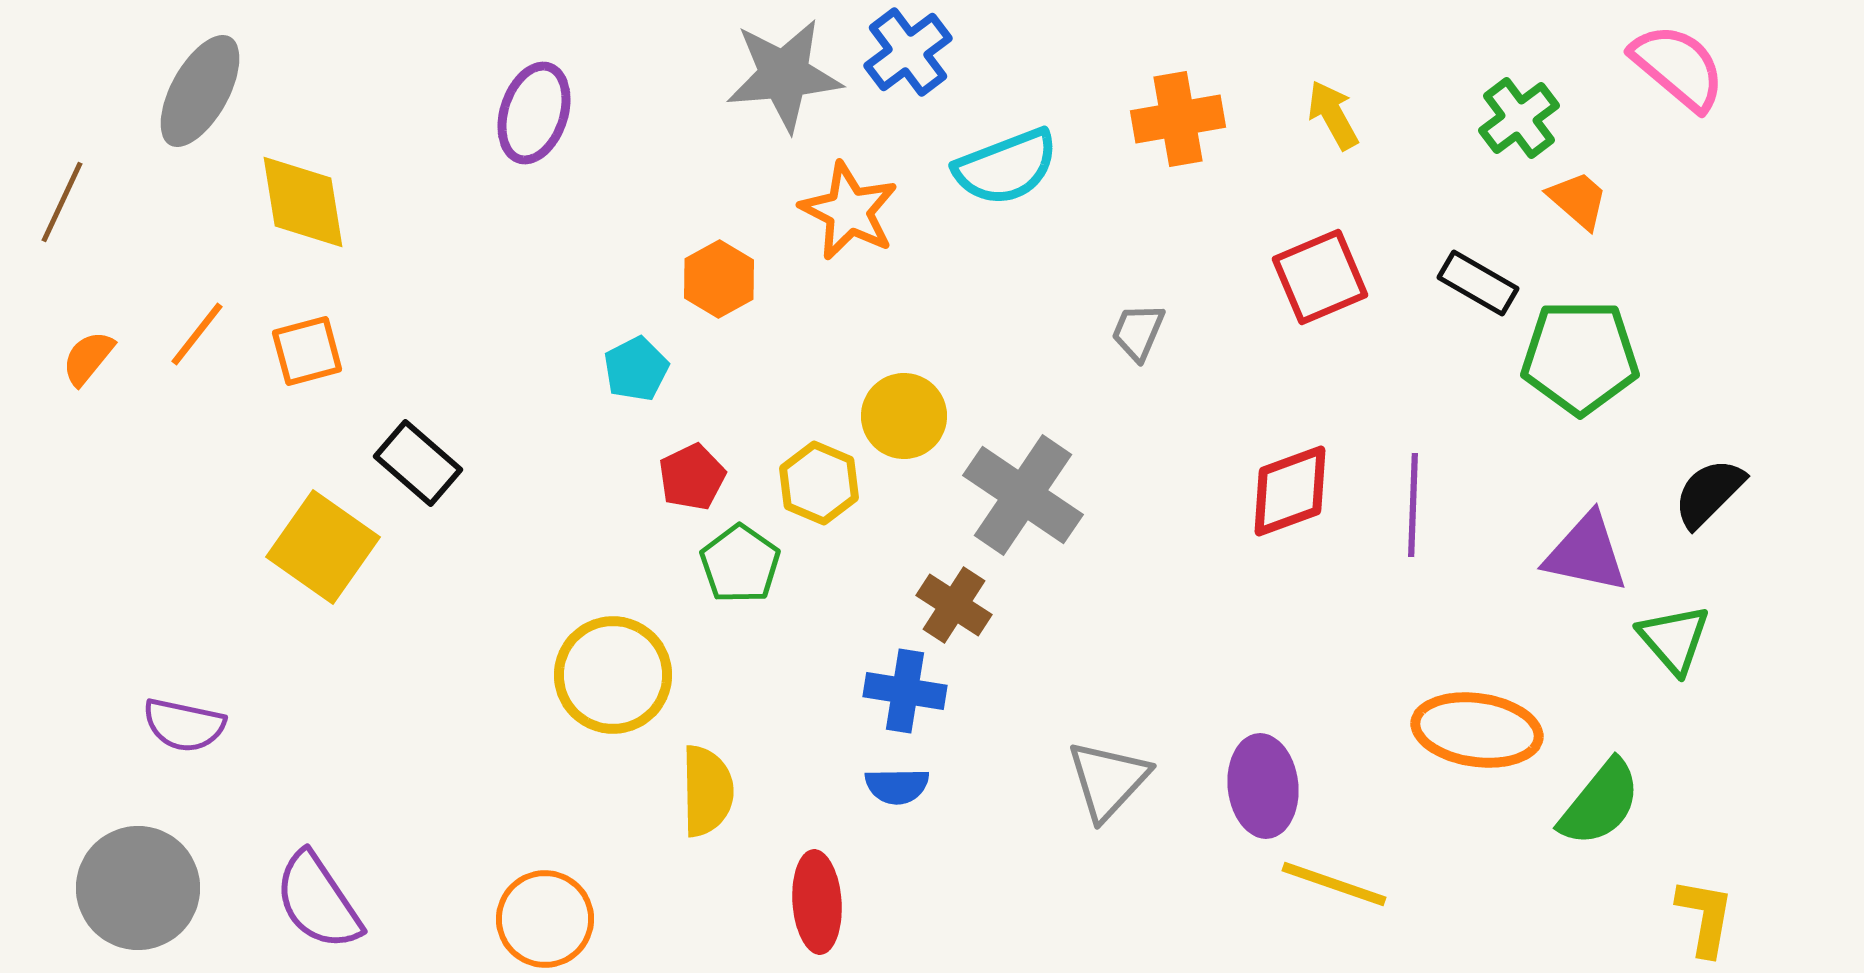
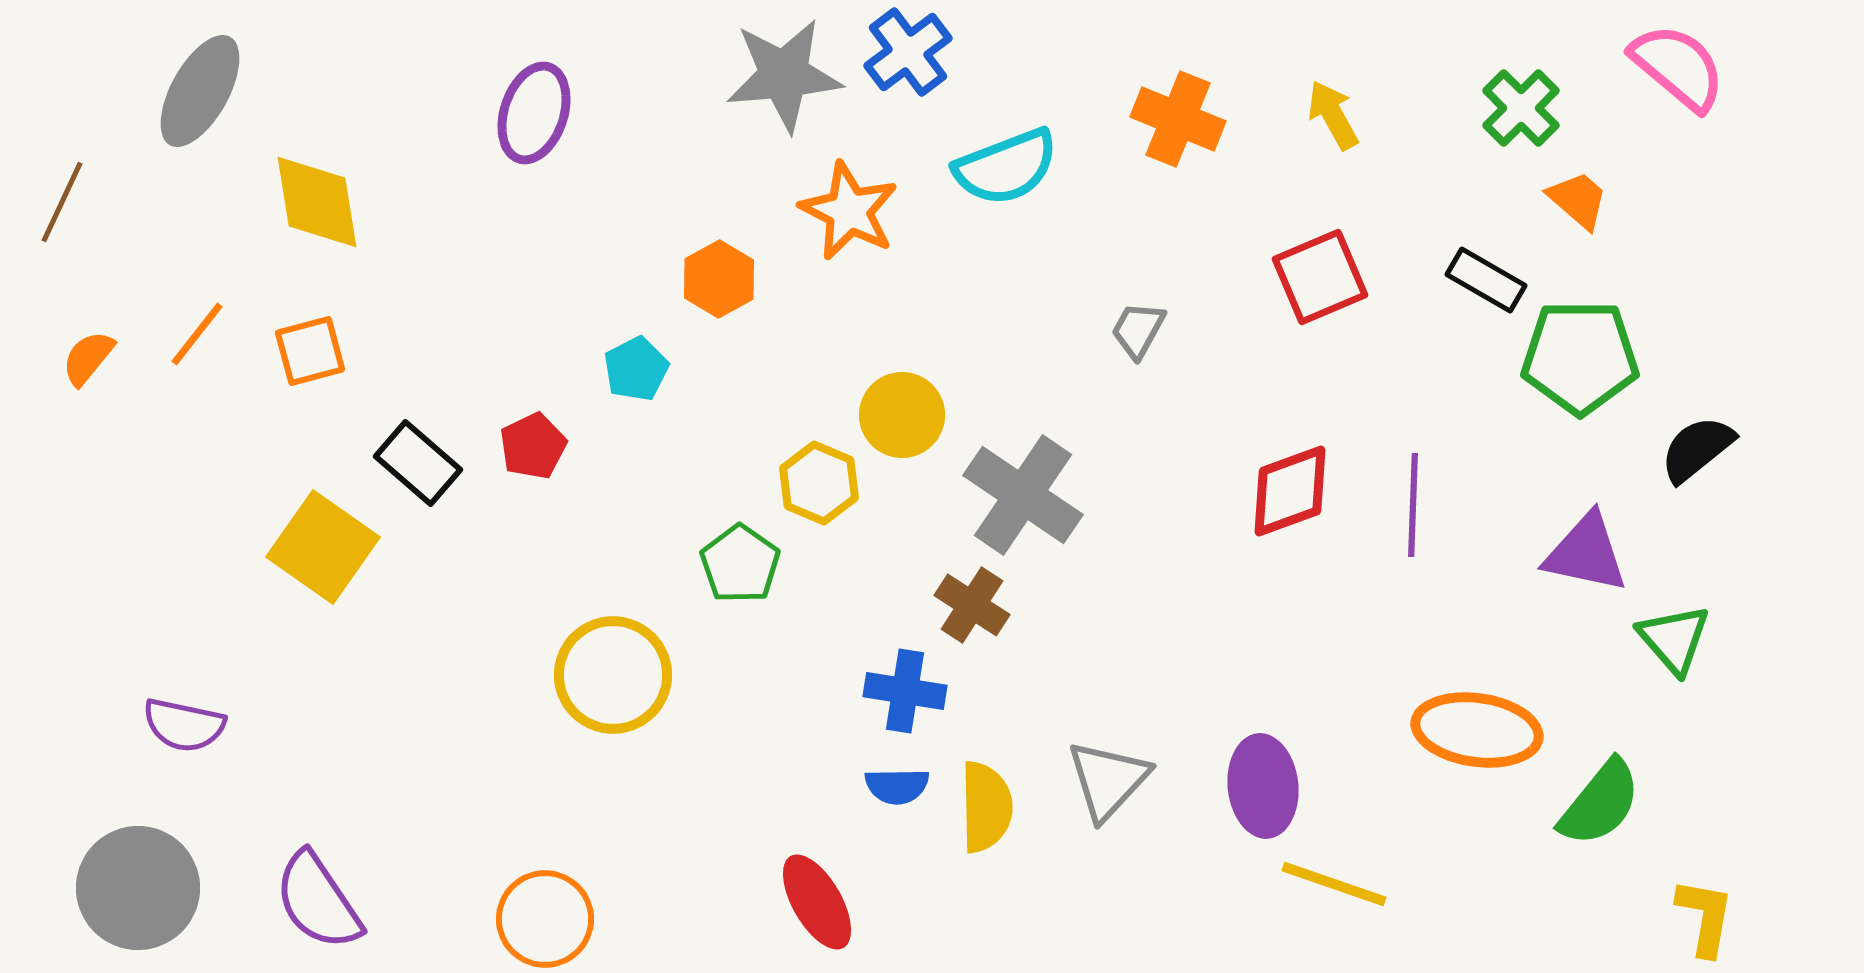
green cross at (1519, 118): moved 2 px right, 10 px up; rotated 8 degrees counterclockwise
orange cross at (1178, 119): rotated 32 degrees clockwise
yellow diamond at (303, 202): moved 14 px right
black rectangle at (1478, 283): moved 8 px right, 3 px up
gray trapezoid at (1138, 332): moved 2 px up; rotated 6 degrees clockwise
orange square at (307, 351): moved 3 px right
yellow circle at (904, 416): moved 2 px left, 1 px up
red pentagon at (692, 477): moved 159 px left, 31 px up
black semicircle at (1709, 493): moved 12 px left, 44 px up; rotated 6 degrees clockwise
brown cross at (954, 605): moved 18 px right
yellow semicircle at (707, 791): moved 279 px right, 16 px down
red ellipse at (817, 902): rotated 26 degrees counterclockwise
